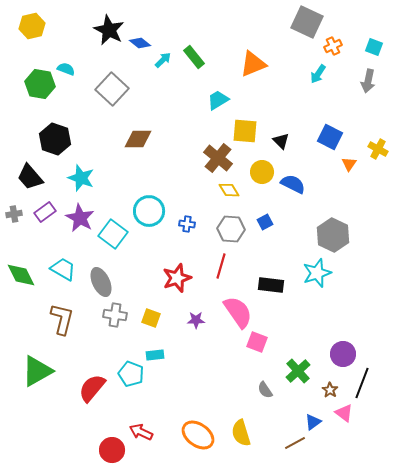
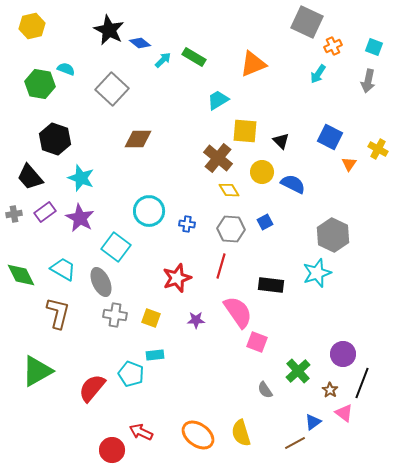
green rectangle at (194, 57): rotated 20 degrees counterclockwise
cyan square at (113, 234): moved 3 px right, 13 px down
brown L-shape at (62, 319): moved 4 px left, 6 px up
